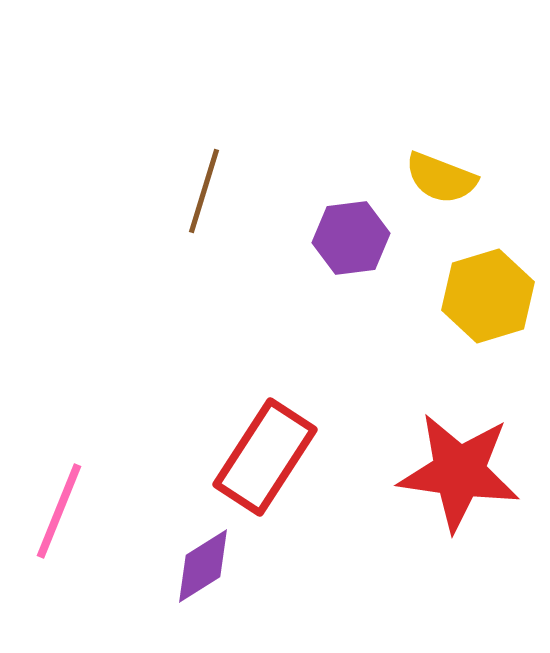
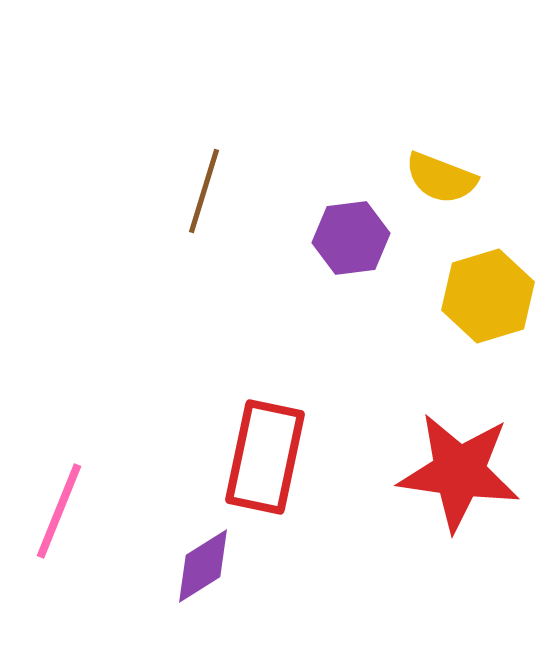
red rectangle: rotated 21 degrees counterclockwise
